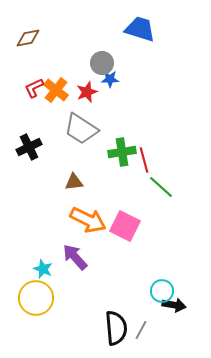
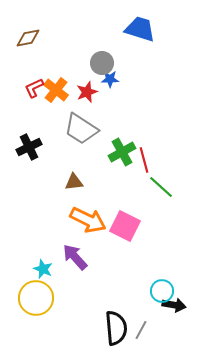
green cross: rotated 20 degrees counterclockwise
